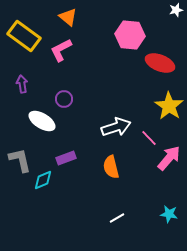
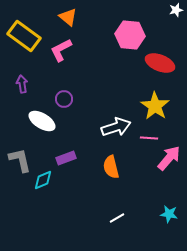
yellow star: moved 14 px left
pink line: rotated 42 degrees counterclockwise
